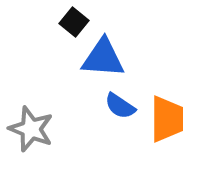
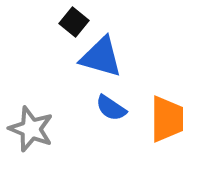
blue triangle: moved 2 px left, 1 px up; rotated 12 degrees clockwise
blue semicircle: moved 9 px left, 2 px down
